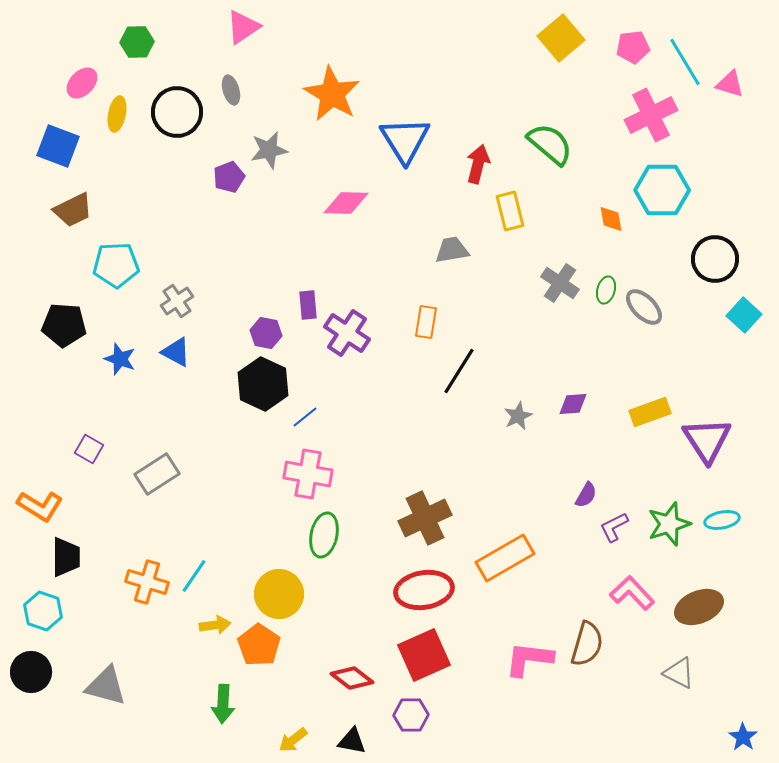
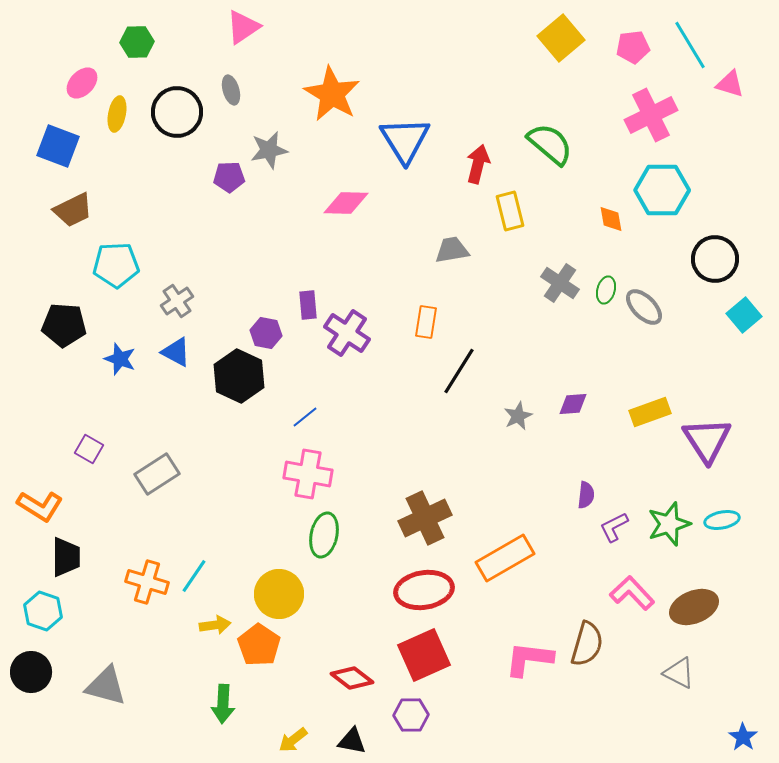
cyan line at (685, 62): moved 5 px right, 17 px up
purple pentagon at (229, 177): rotated 20 degrees clockwise
cyan square at (744, 315): rotated 8 degrees clockwise
black hexagon at (263, 384): moved 24 px left, 8 px up
purple semicircle at (586, 495): rotated 24 degrees counterclockwise
brown ellipse at (699, 607): moved 5 px left
